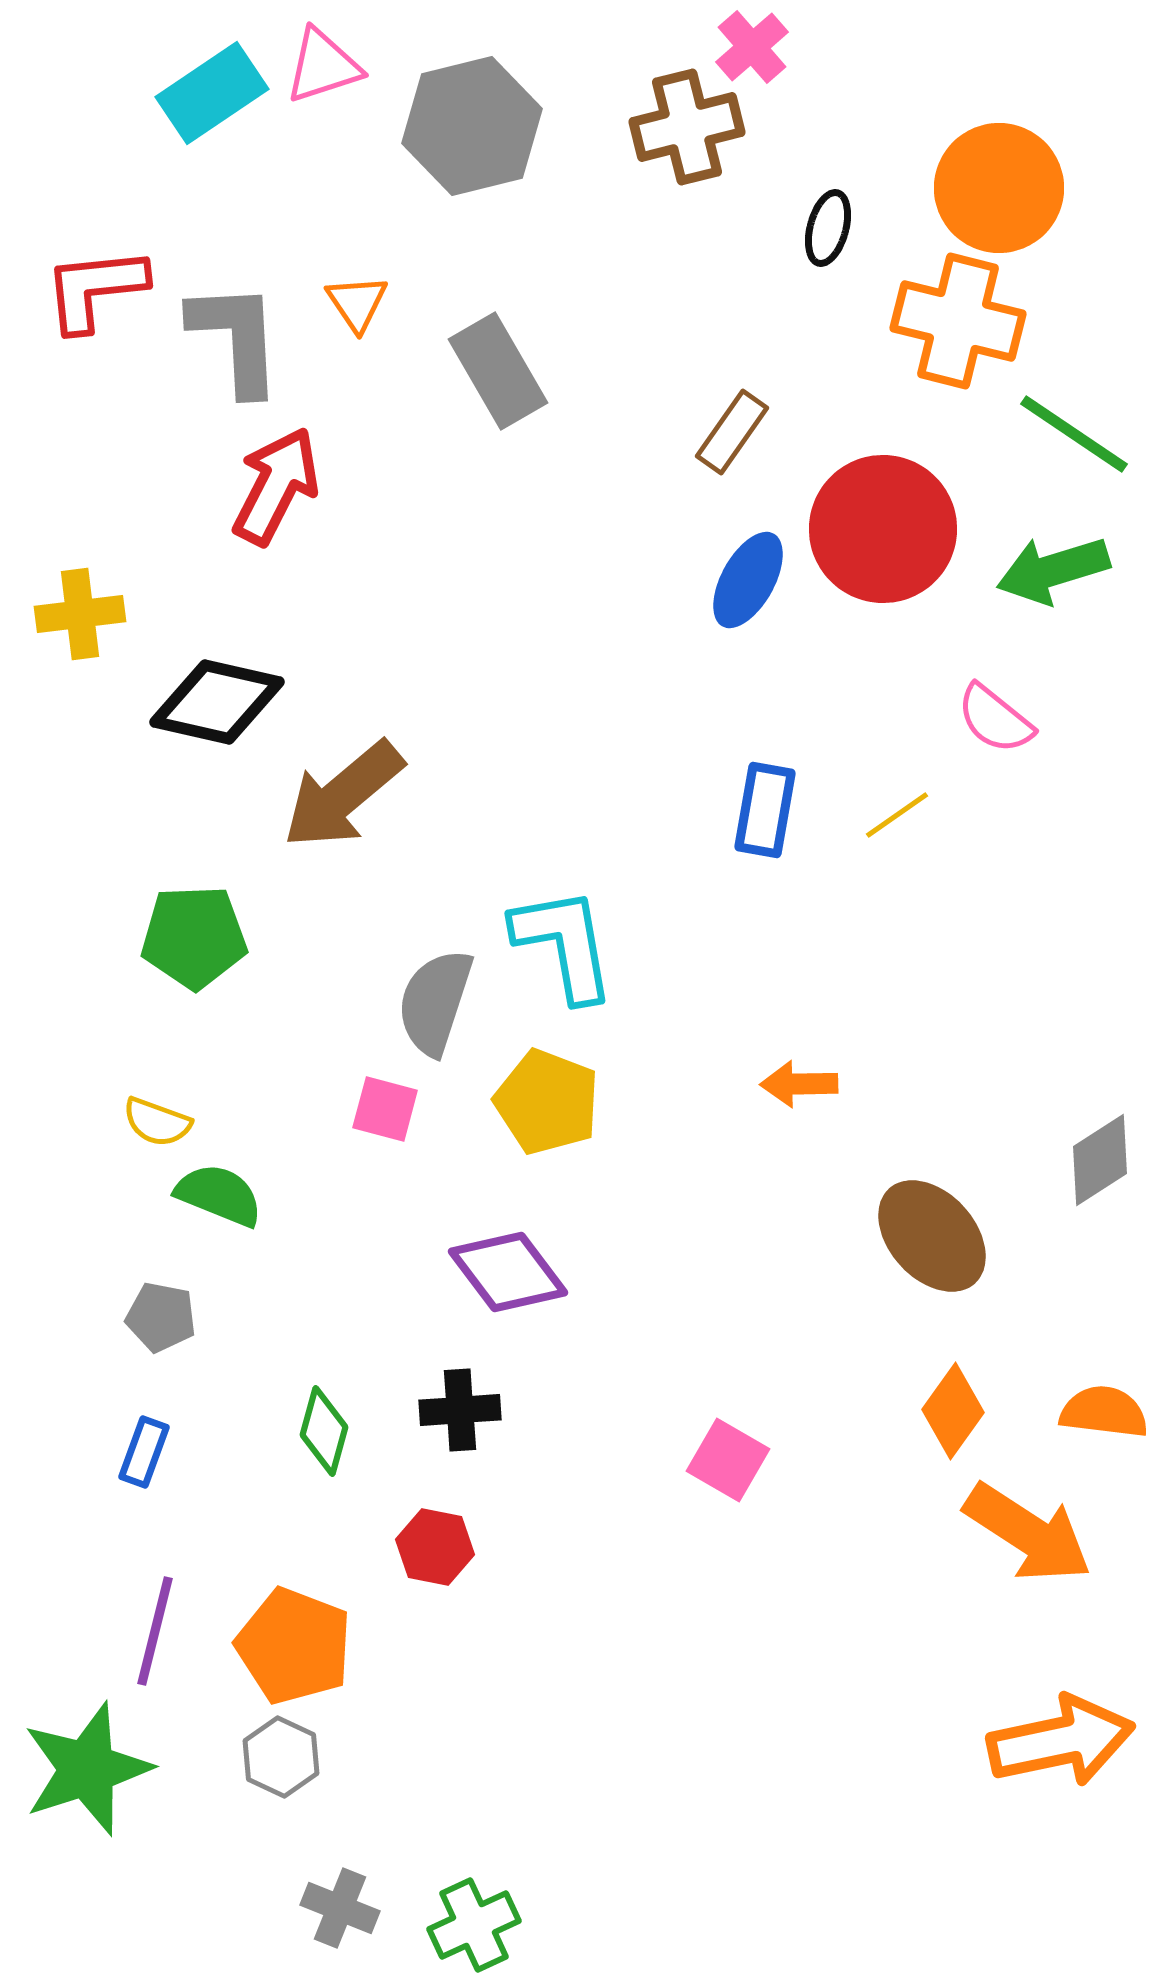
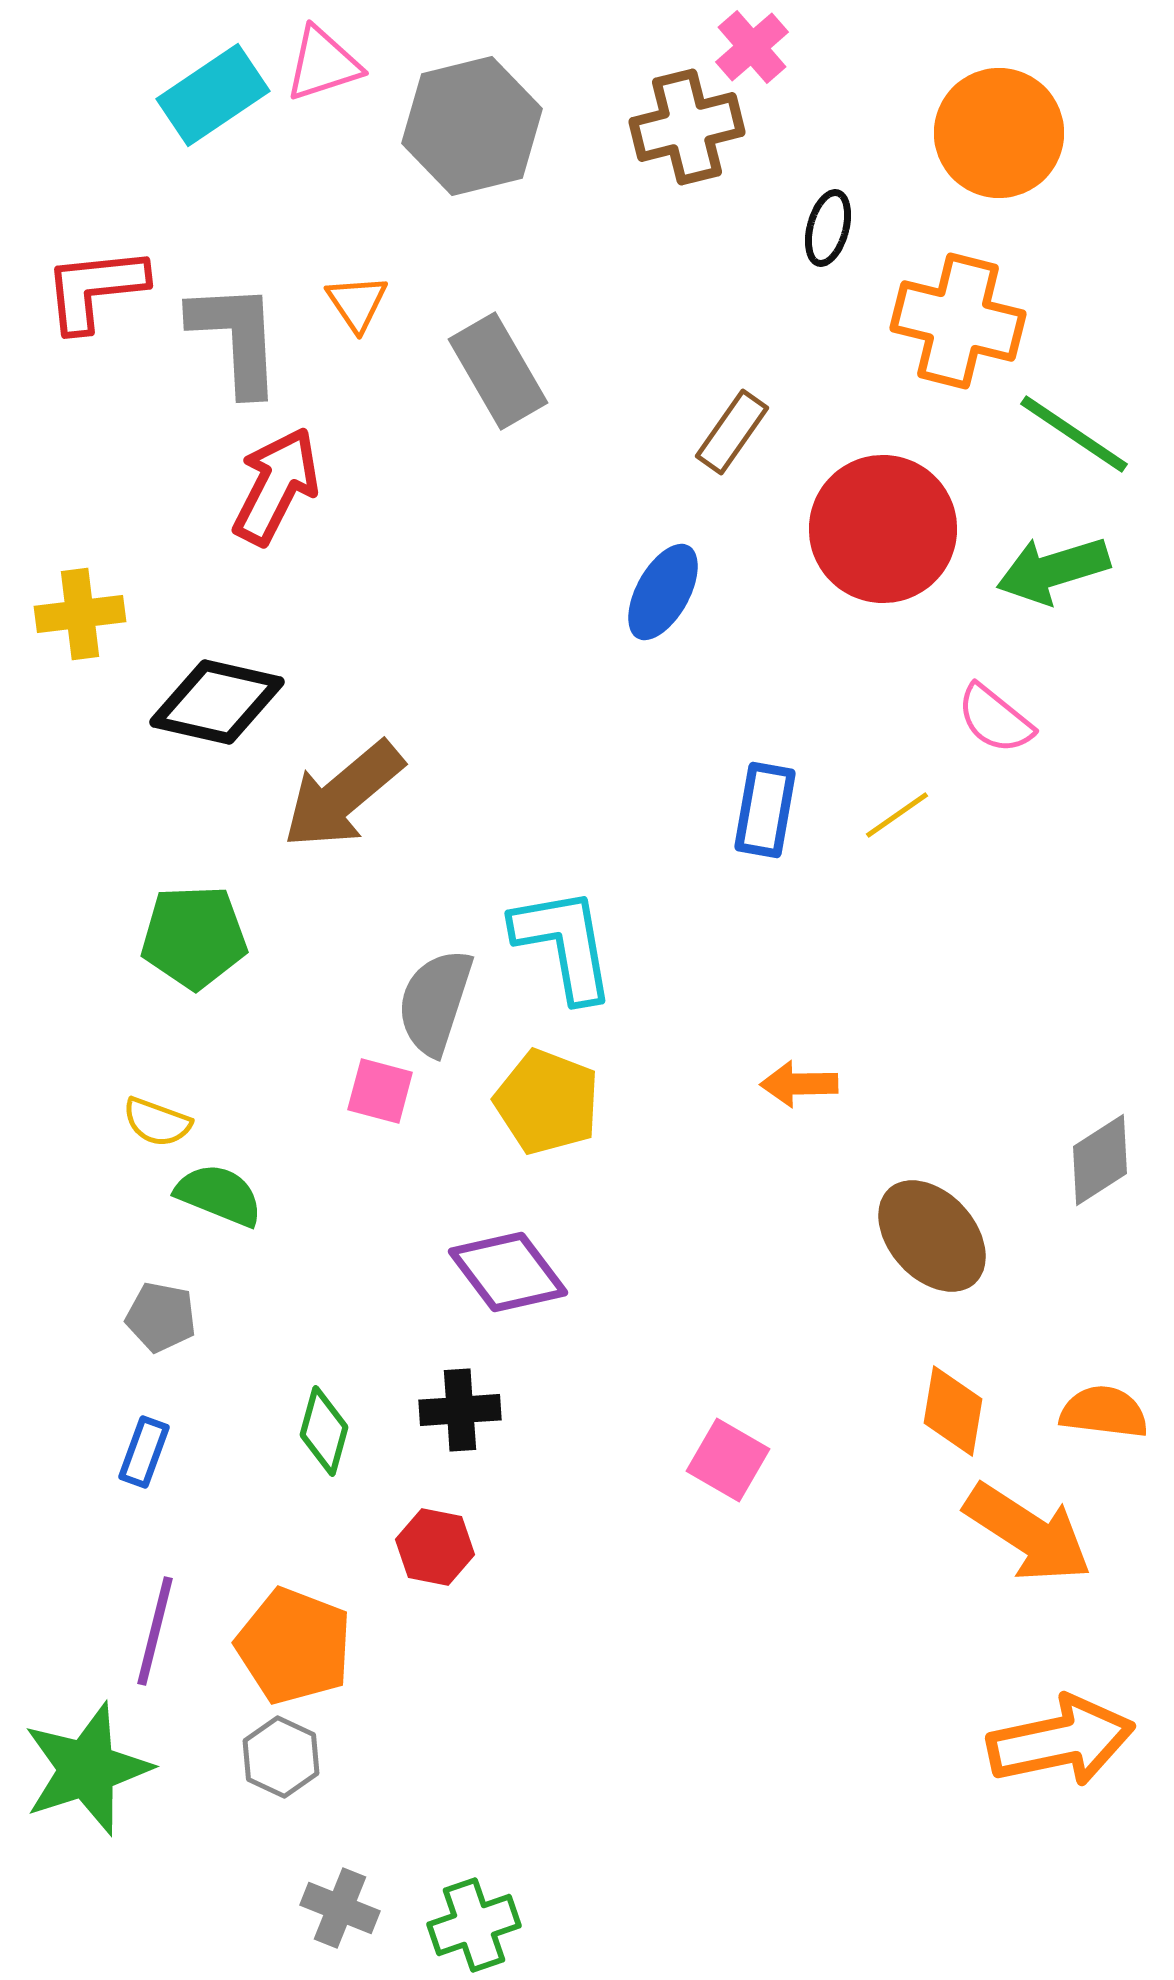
pink triangle at (323, 66): moved 2 px up
cyan rectangle at (212, 93): moved 1 px right, 2 px down
orange circle at (999, 188): moved 55 px up
blue ellipse at (748, 580): moved 85 px left, 12 px down
pink square at (385, 1109): moved 5 px left, 18 px up
orange diamond at (953, 1411): rotated 26 degrees counterclockwise
green cross at (474, 1925): rotated 6 degrees clockwise
